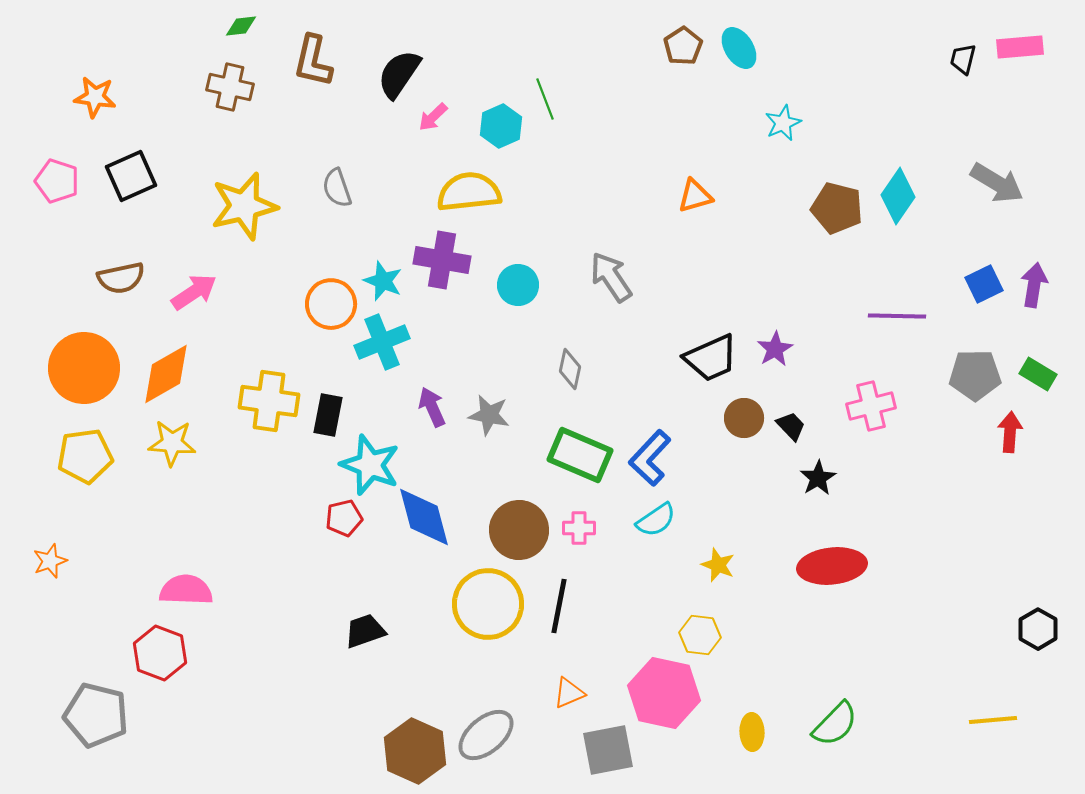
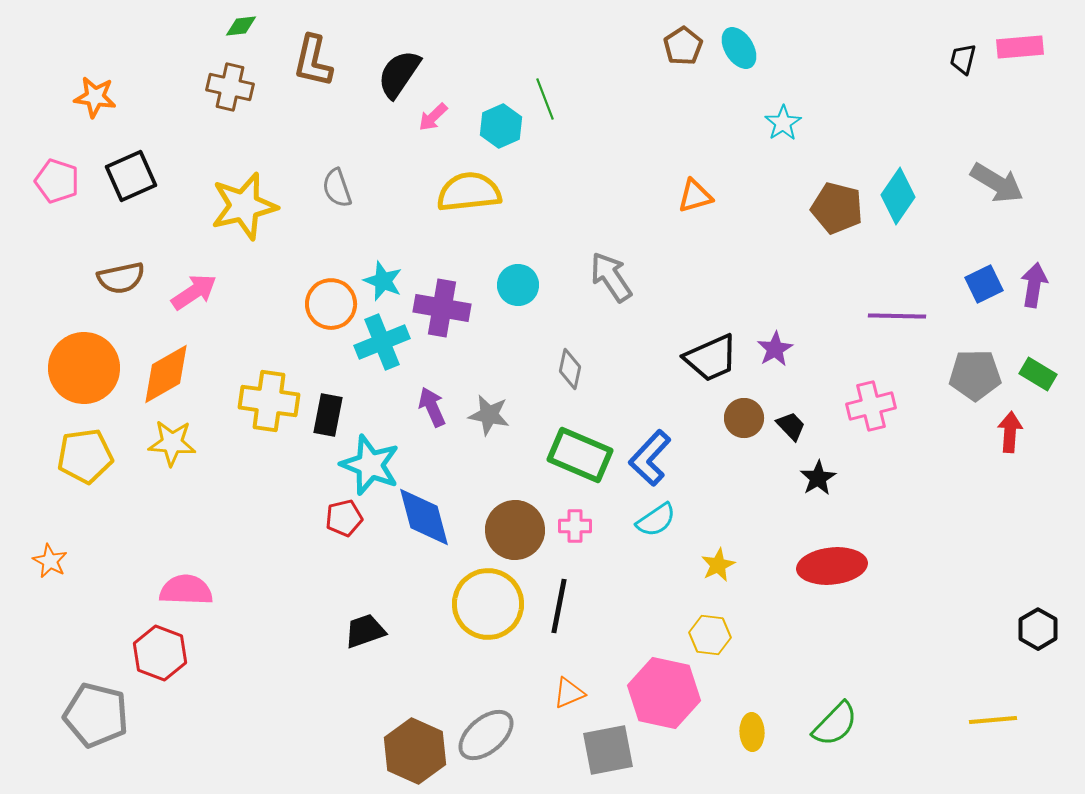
cyan star at (783, 123): rotated 9 degrees counterclockwise
purple cross at (442, 260): moved 48 px down
pink cross at (579, 528): moved 4 px left, 2 px up
brown circle at (519, 530): moved 4 px left
orange star at (50, 561): rotated 24 degrees counterclockwise
yellow star at (718, 565): rotated 24 degrees clockwise
yellow hexagon at (700, 635): moved 10 px right
